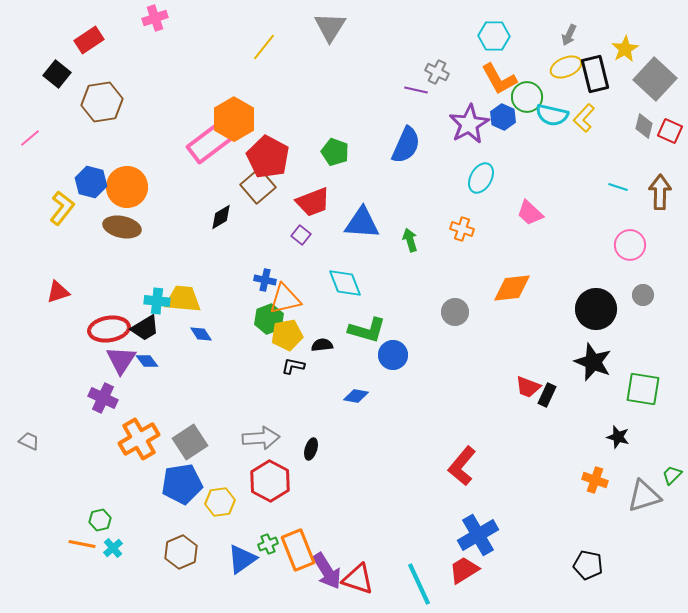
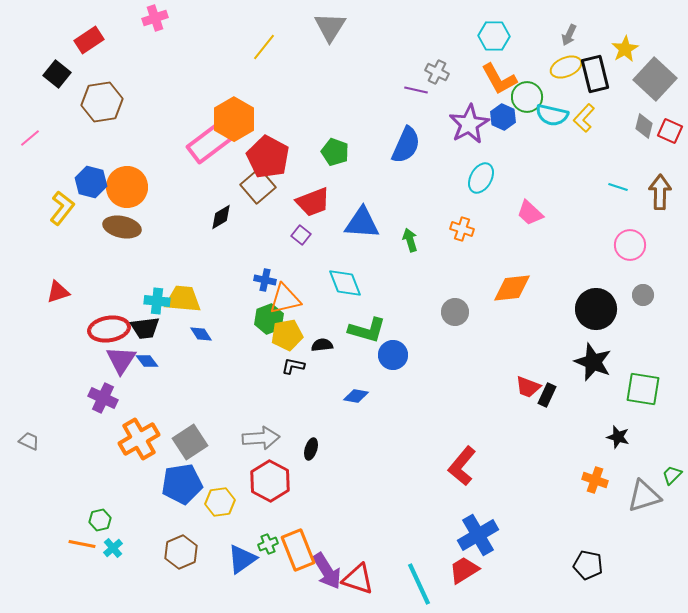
black trapezoid at (145, 328): rotated 24 degrees clockwise
